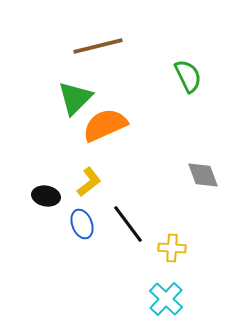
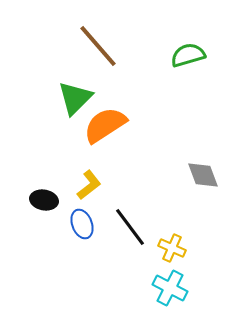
brown line: rotated 63 degrees clockwise
green semicircle: moved 21 px up; rotated 80 degrees counterclockwise
orange semicircle: rotated 9 degrees counterclockwise
yellow L-shape: moved 3 px down
black ellipse: moved 2 px left, 4 px down
black line: moved 2 px right, 3 px down
yellow cross: rotated 20 degrees clockwise
cyan cross: moved 4 px right, 11 px up; rotated 16 degrees counterclockwise
